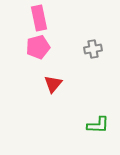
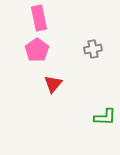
pink pentagon: moved 1 px left, 3 px down; rotated 20 degrees counterclockwise
green L-shape: moved 7 px right, 8 px up
